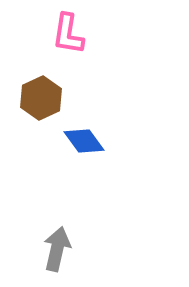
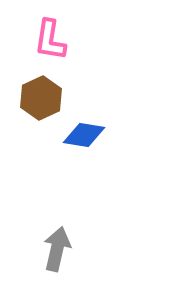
pink L-shape: moved 18 px left, 6 px down
blue diamond: moved 6 px up; rotated 45 degrees counterclockwise
